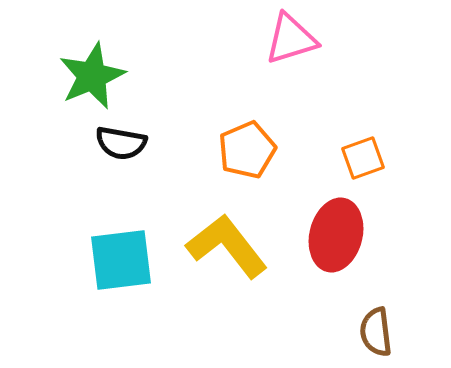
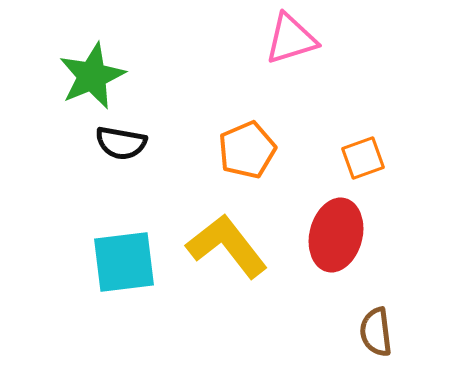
cyan square: moved 3 px right, 2 px down
